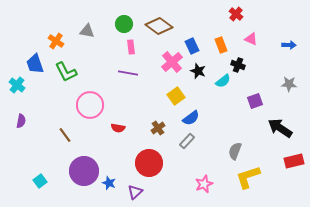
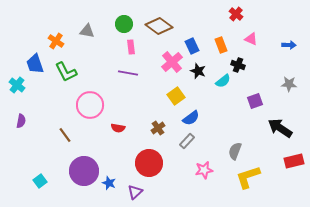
pink star: moved 14 px up; rotated 12 degrees clockwise
